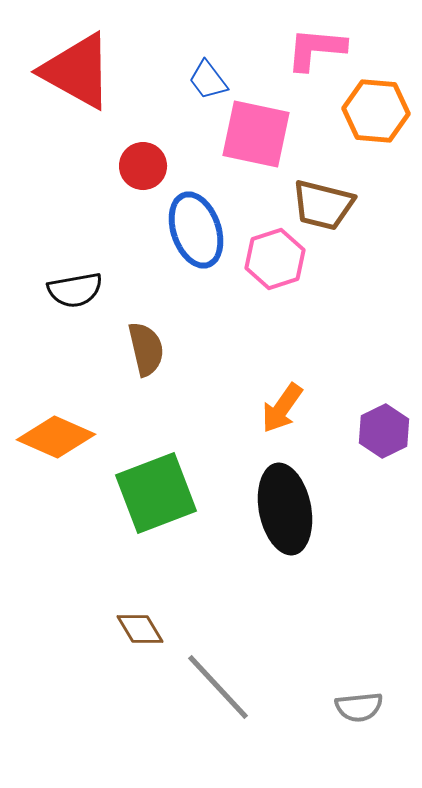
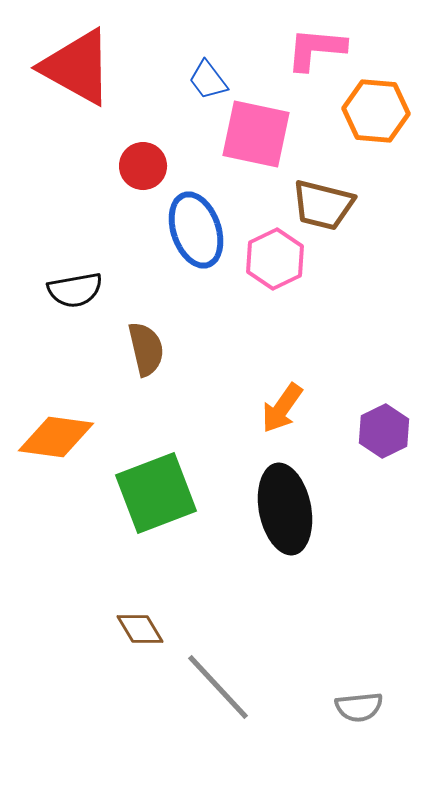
red triangle: moved 4 px up
pink hexagon: rotated 8 degrees counterclockwise
orange diamond: rotated 16 degrees counterclockwise
